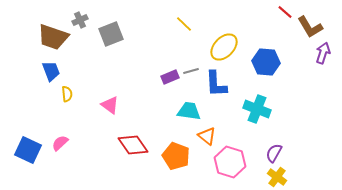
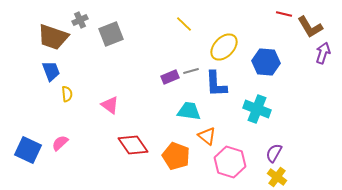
red line: moved 1 px left, 2 px down; rotated 28 degrees counterclockwise
